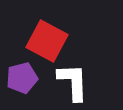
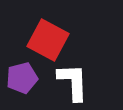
red square: moved 1 px right, 1 px up
